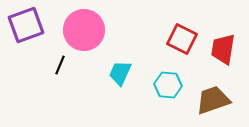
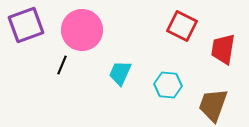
pink circle: moved 2 px left
red square: moved 13 px up
black line: moved 2 px right
brown trapezoid: moved 5 px down; rotated 51 degrees counterclockwise
